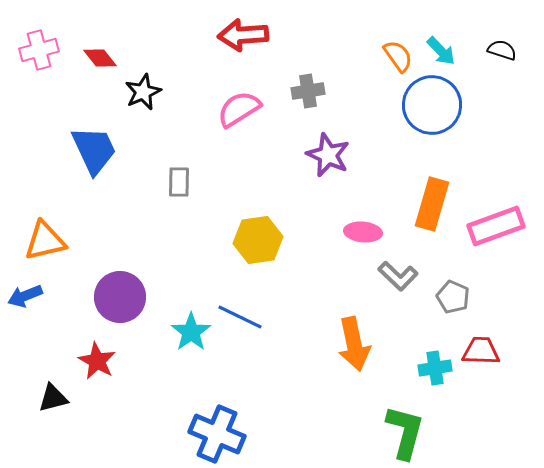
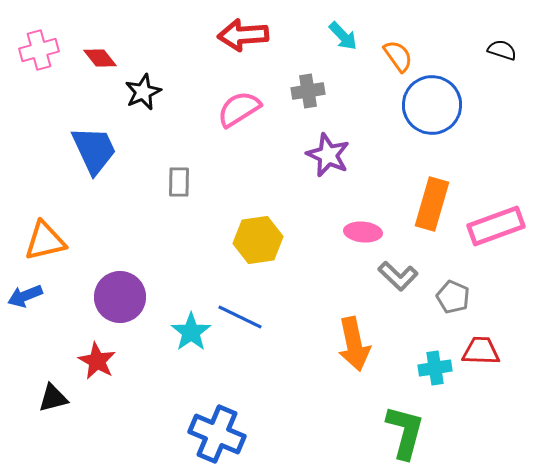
cyan arrow: moved 98 px left, 15 px up
